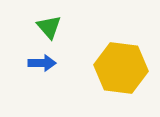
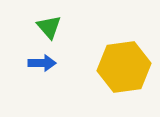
yellow hexagon: moved 3 px right, 1 px up; rotated 15 degrees counterclockwise
